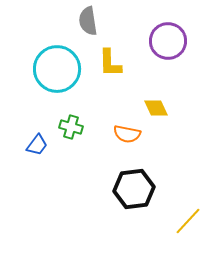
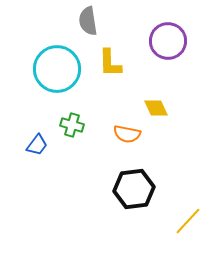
green cross: moved 1 px right, 2 px up
